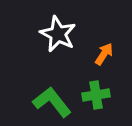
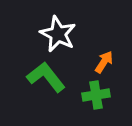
orange arrow: moved 8 px down
green L-shape: moved 6 px left, 25 px up
